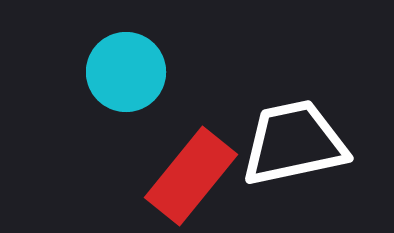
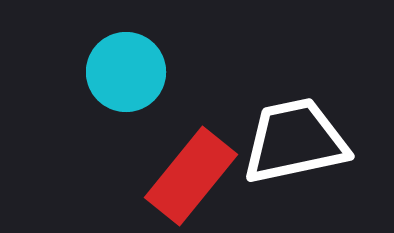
white trapezoid: moved 1 px right, 2 px up
